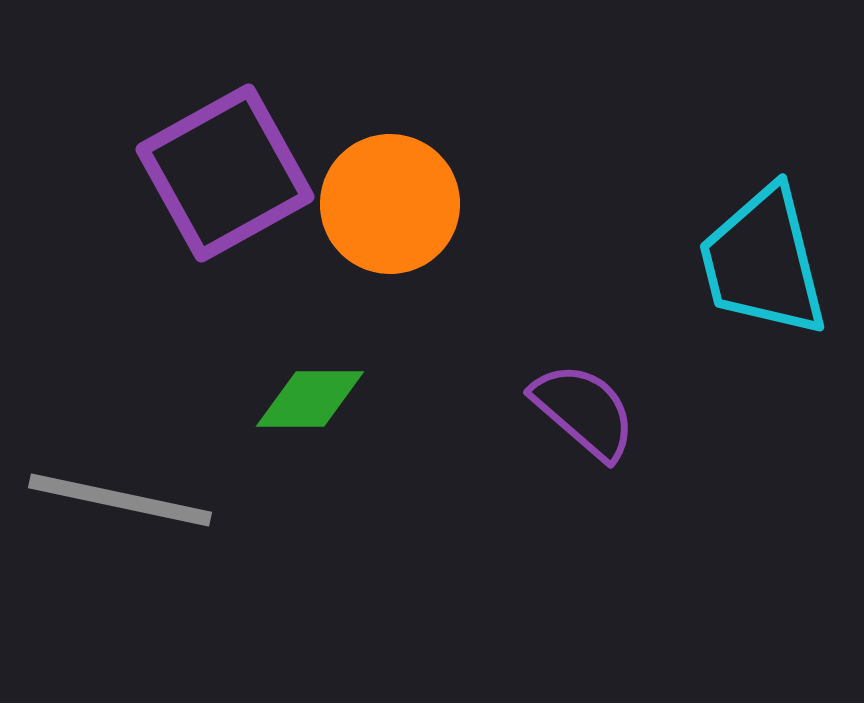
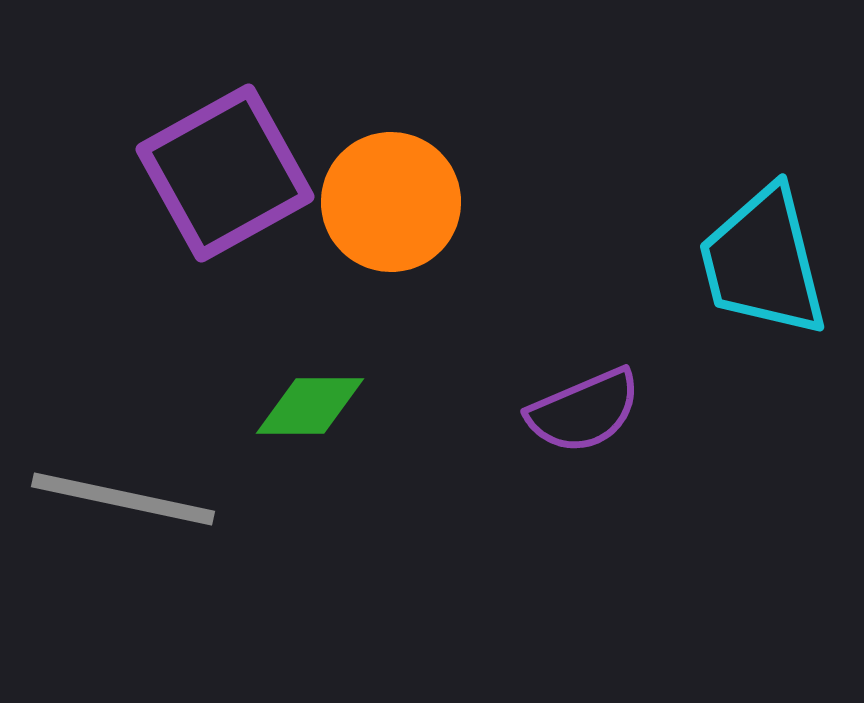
orange circle: moved 1 px right, 2 px up
green diamond: moved 7 px down
purple semicircle: rotated 116 degrees clockwise
gray line: moved 3 px right, 1 px up
